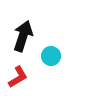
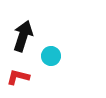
red L-shape: rotated 135 degrees counterclockwise
